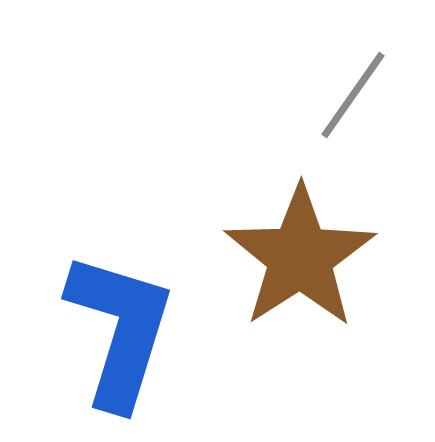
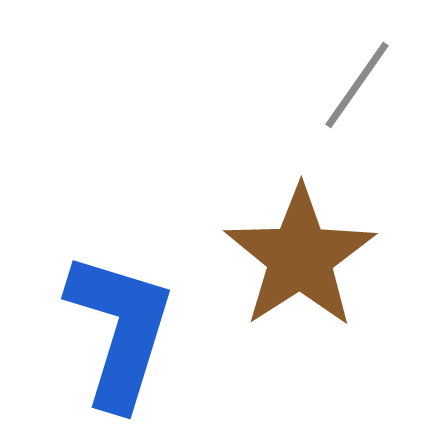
gray line: moved 4 px right, 10 px up
